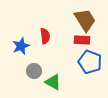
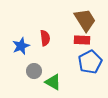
red semicircle: moved 2 px down
blue pentagon: rotated 25 degrees clockwise
